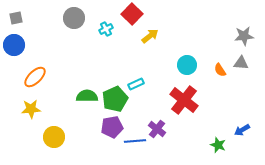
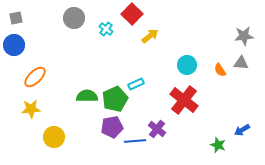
cyan cross: rotated 24 degrees counterclockwise
